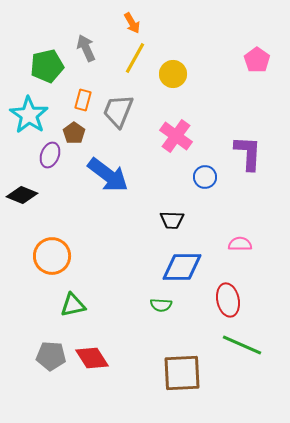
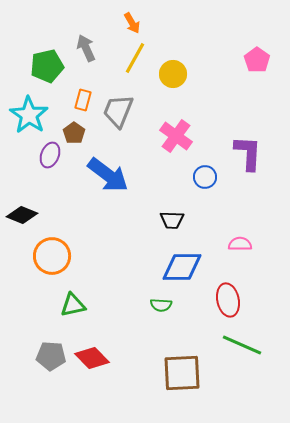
black diamond: moved 20 px down
red diamond: rotated 12 degrees counterclockwise
